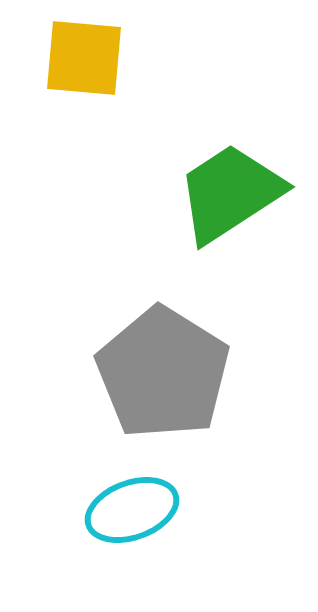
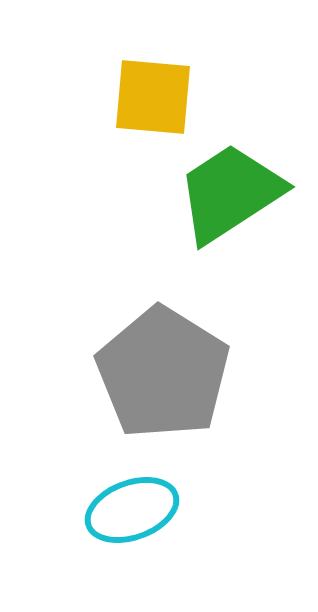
yellow square: moved 69 px right, 39 px down
